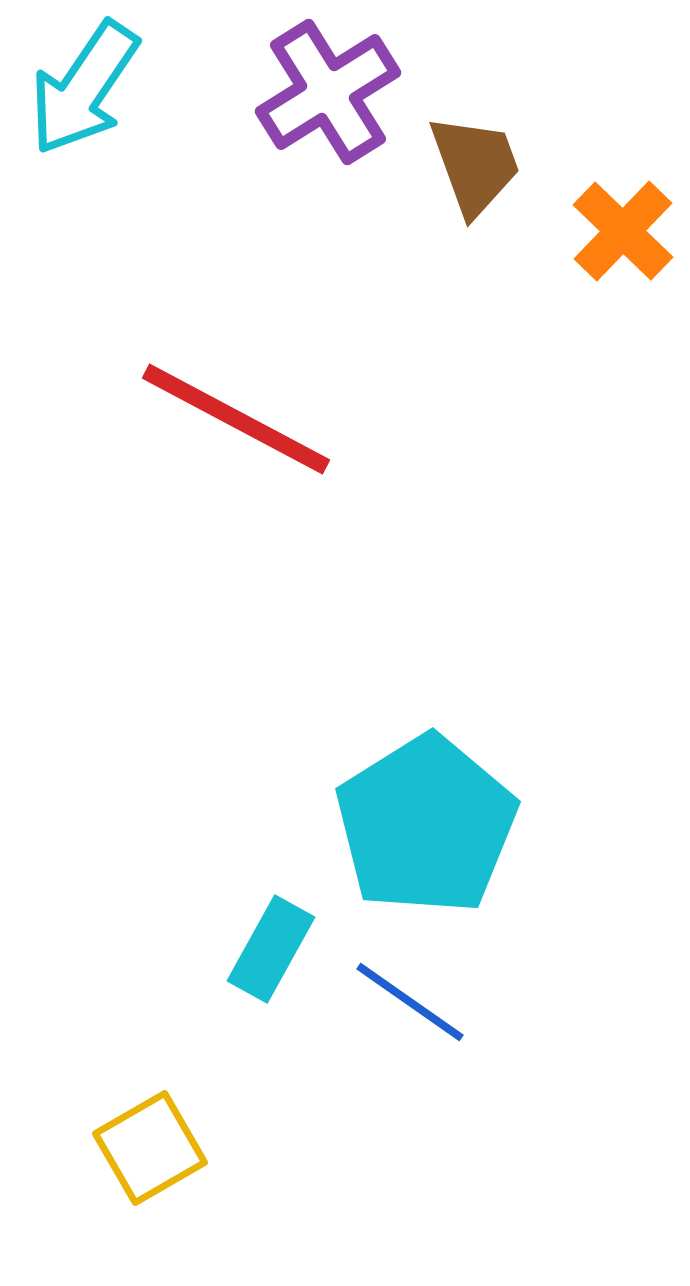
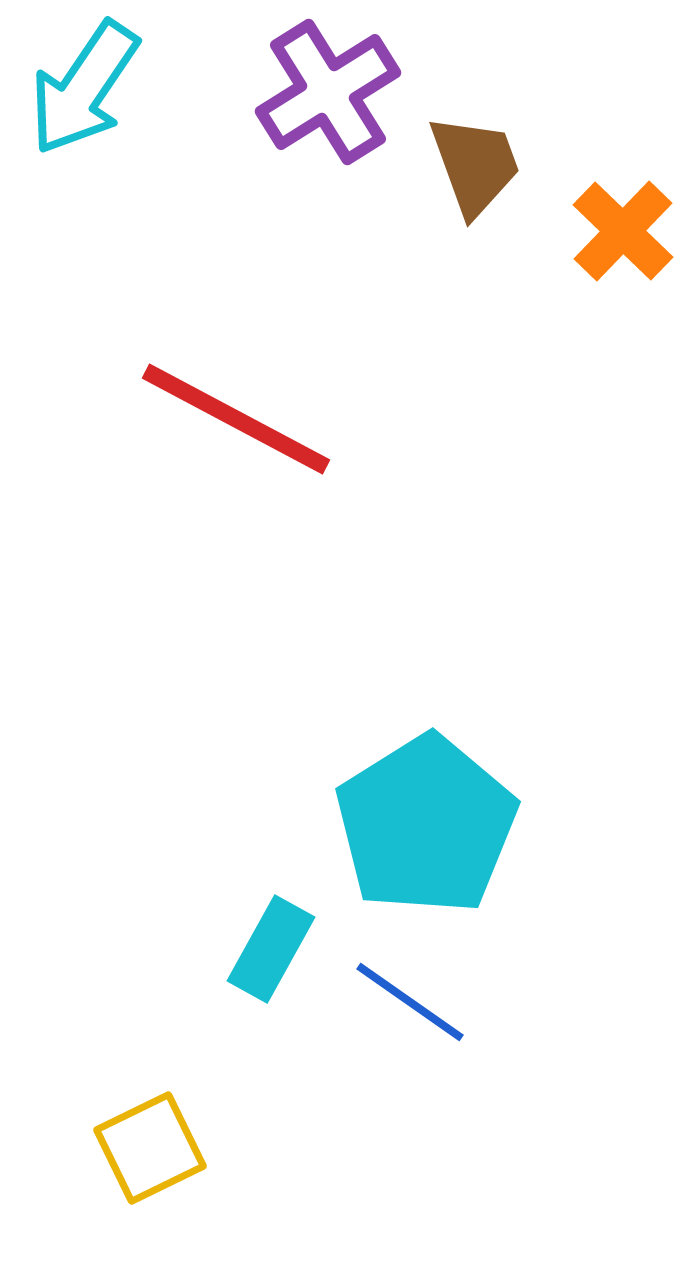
yellow square: rotated 4 degrees clockwise
